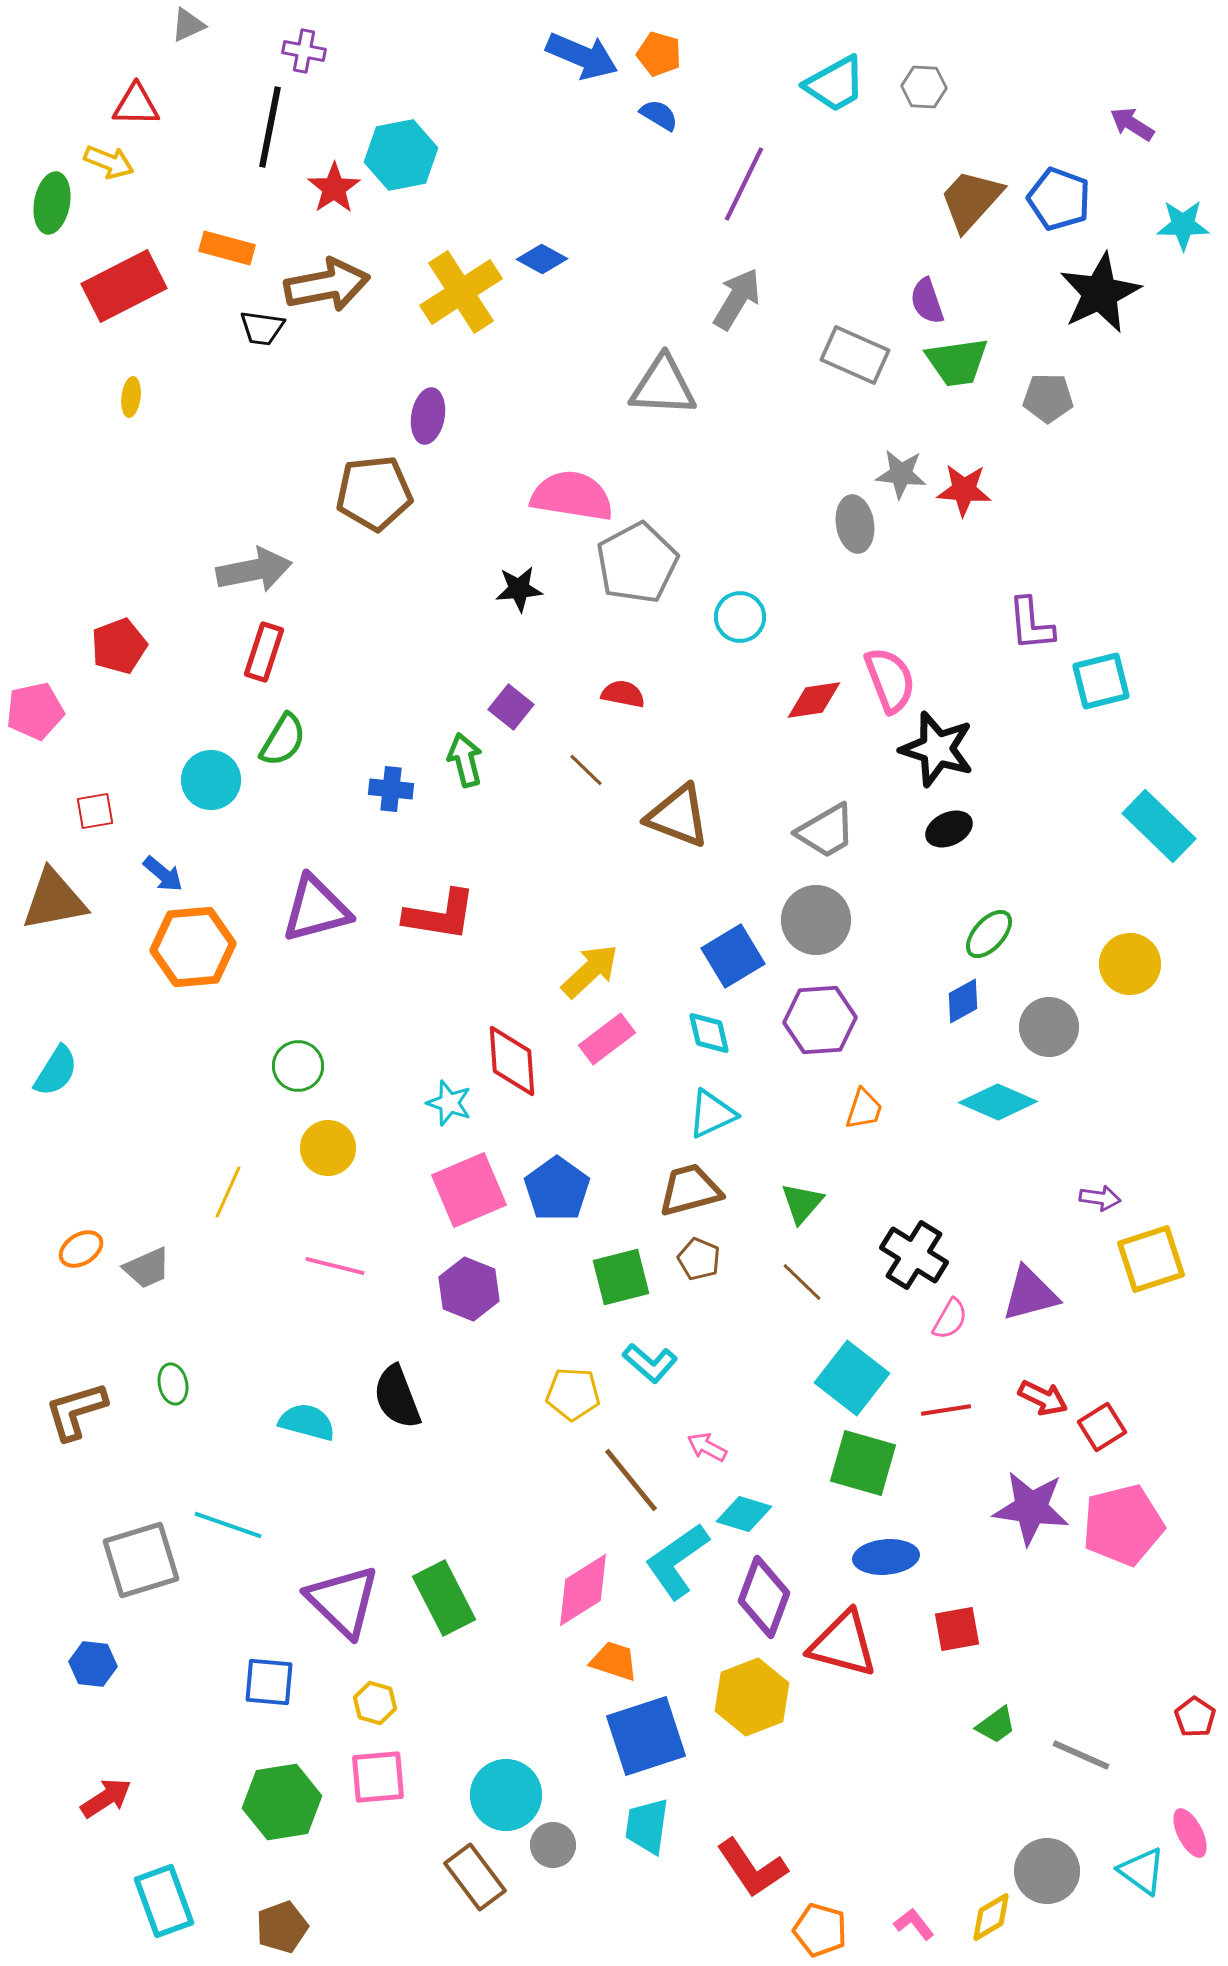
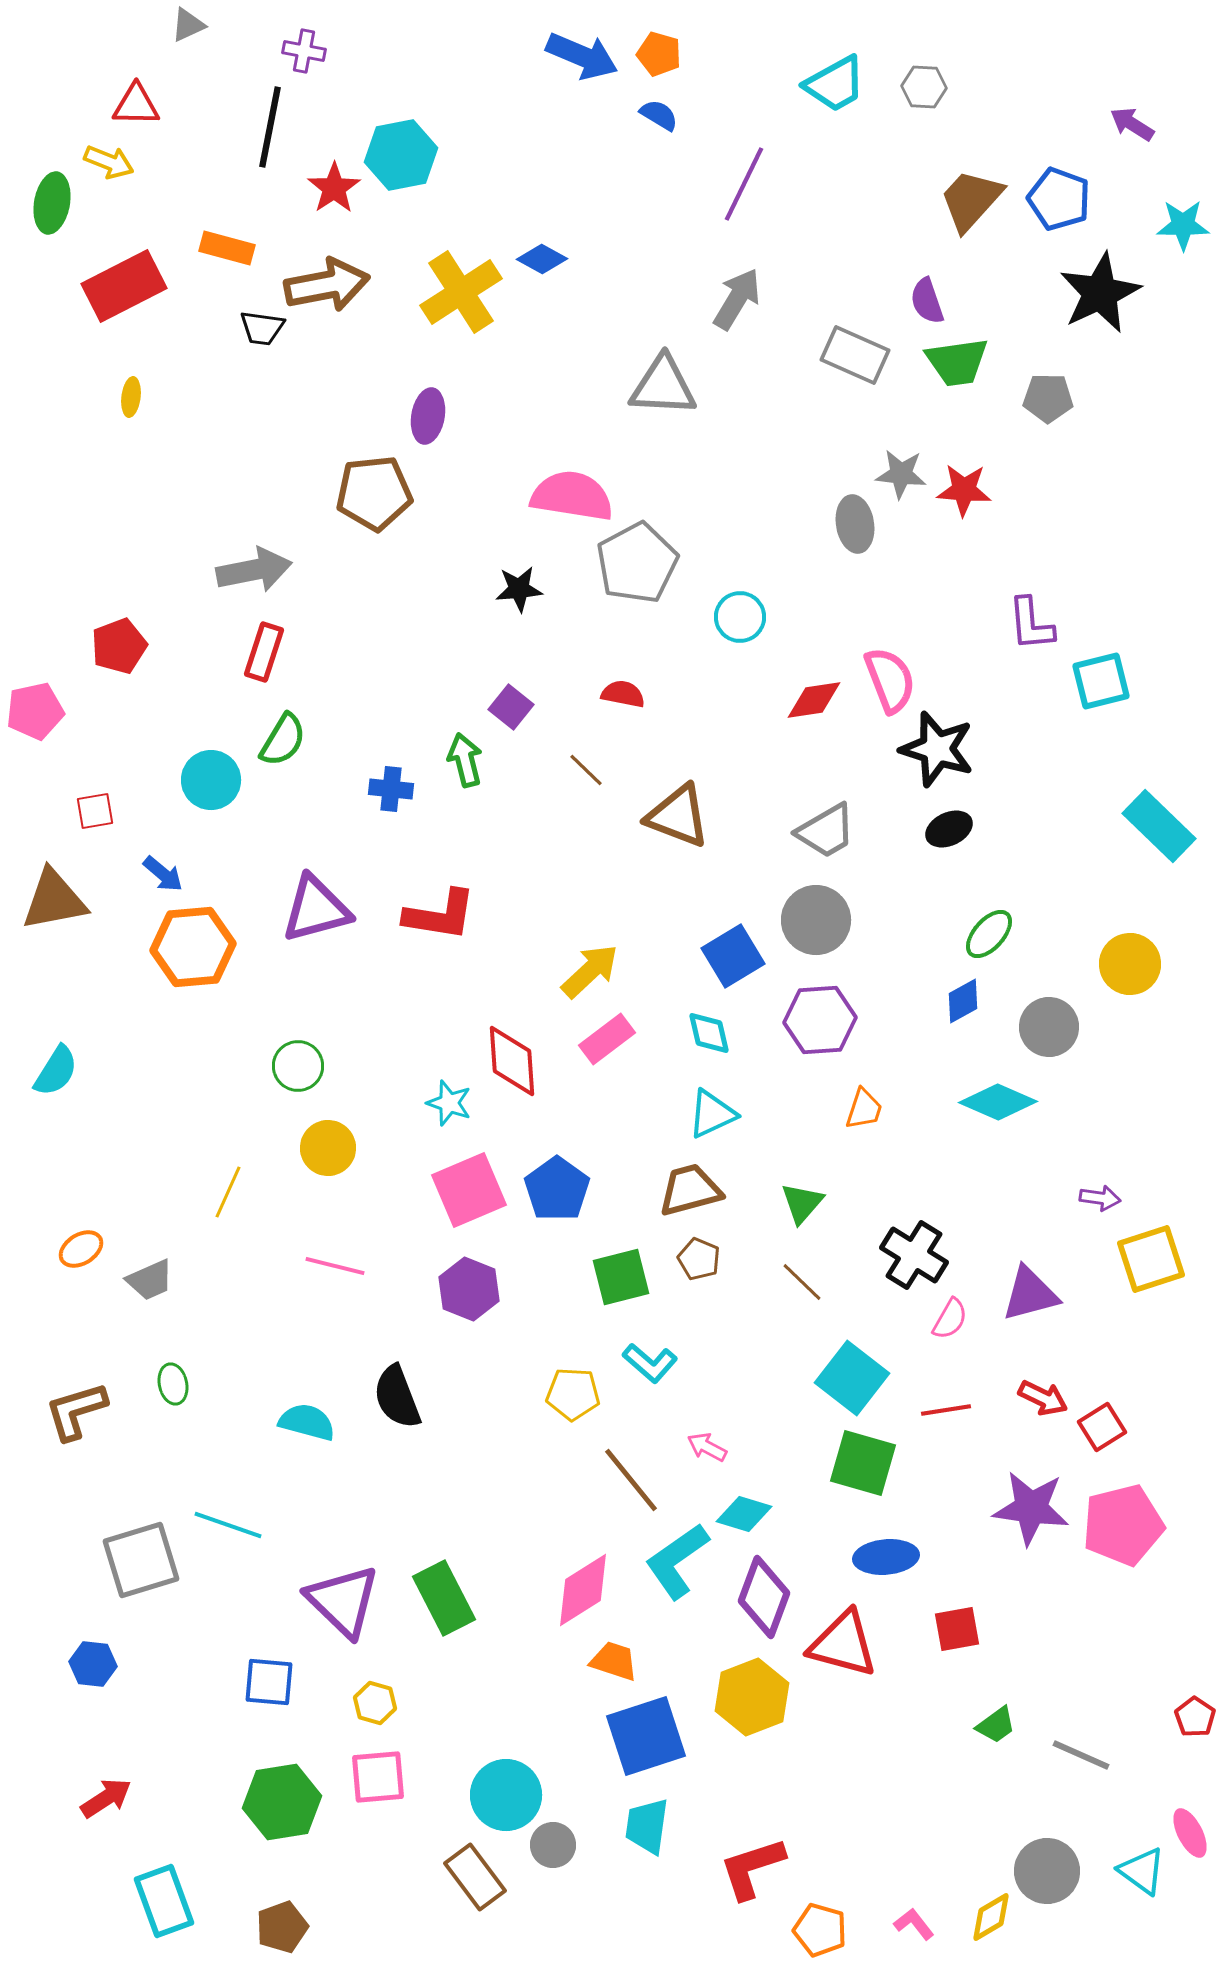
gray trapezoid at (147, 1268): moved 3 px right, 12 px down
red L-shape at (752, 1868): rotated 106 degrees clockwise
